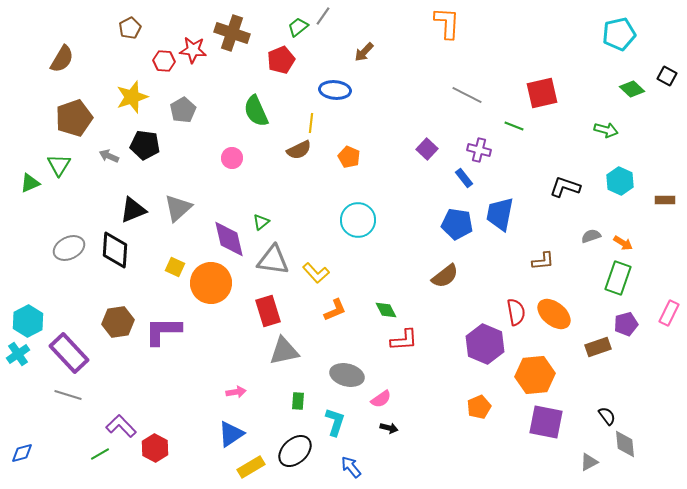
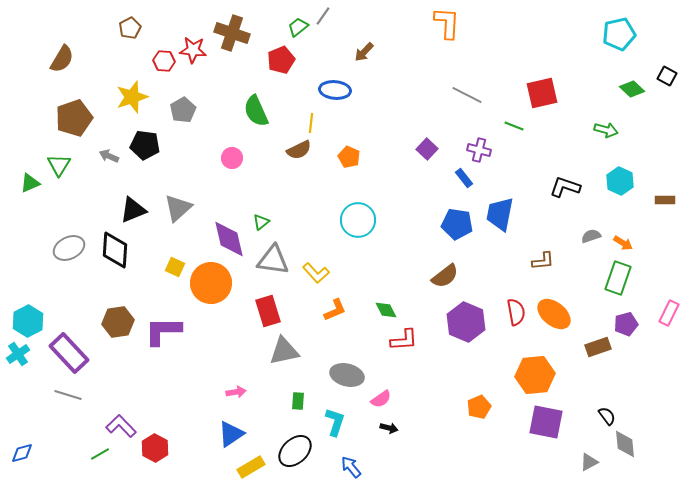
purple hexagon at (485, 344): moved 19 px left, 22 px up
